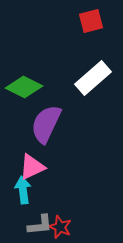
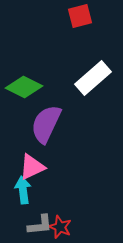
red square: moved 11 px left, 5 px up
